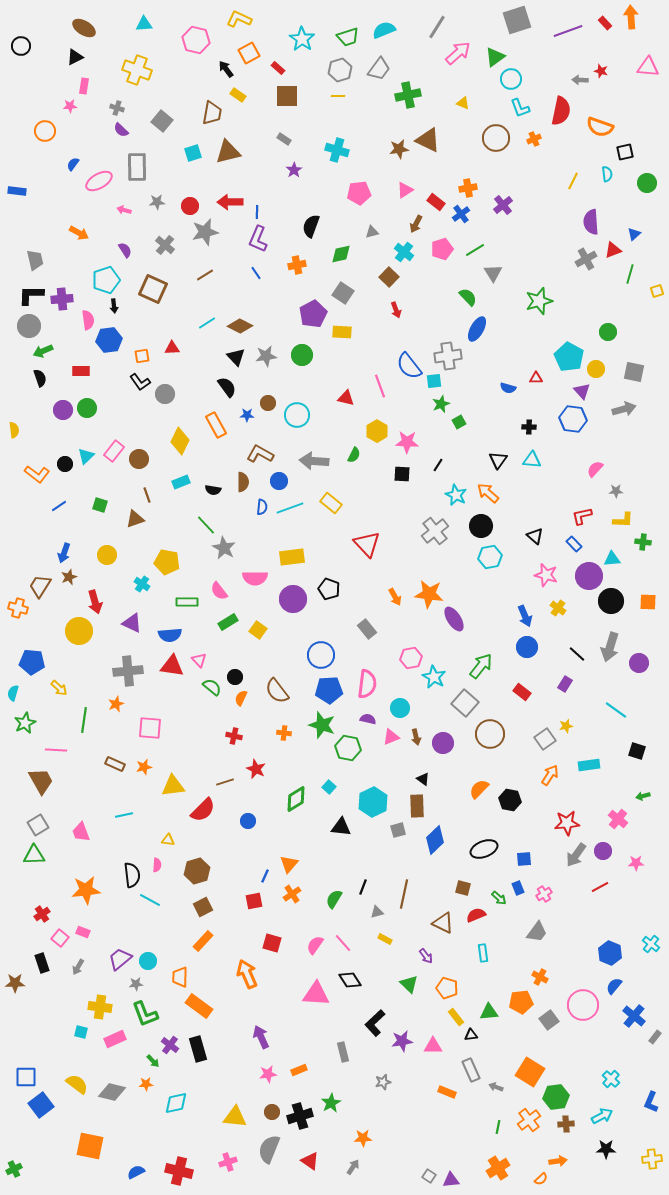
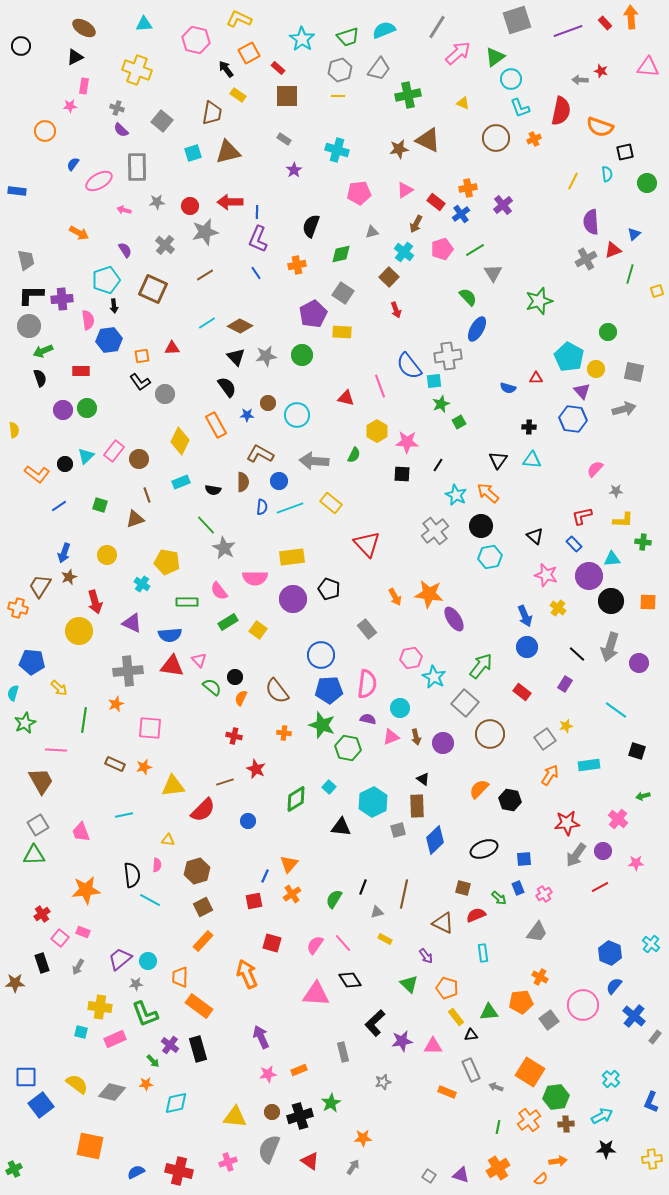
gray trapezoid at (35, 260): moved 9 px left
purple triangle at (451, 1180): moved 10 px right, 5 px up; rotated 24 degrees clockwise
